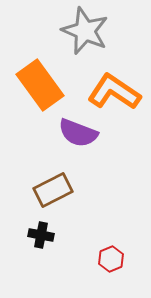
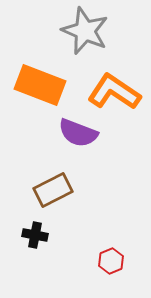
orange rectangle: rotated 33 degrees counterclockwise
black cross: moved 6 px left
red hexagon: moved 2 px down
